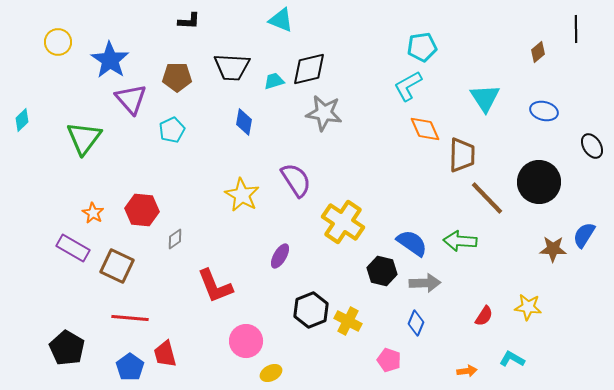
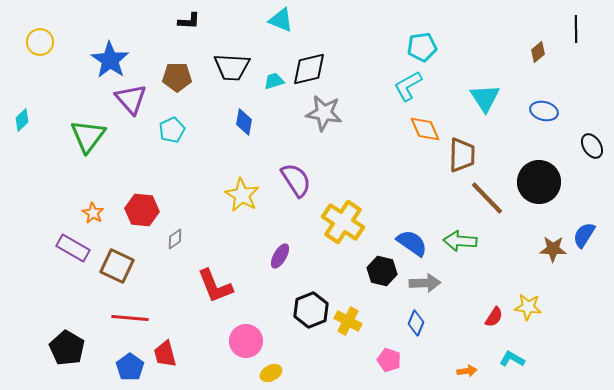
yellow circle at (58, 42): moved 18 px left
green triangle at (84, 138): moved 4 px right, 2 px up
red semicircle at (484, 316): moved 10 px right, 1 px down
